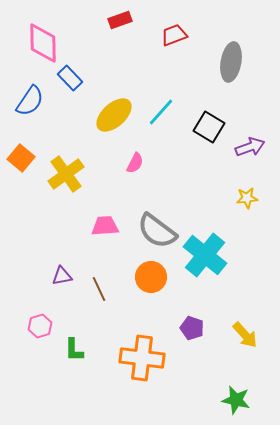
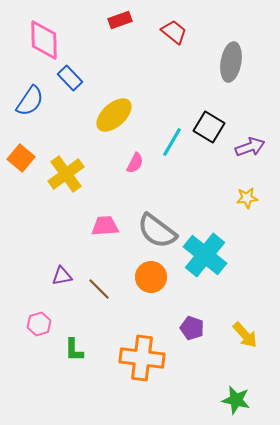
red trapezoid: moved 3 px up; rotated 60 degrees clockwise
pink diamond: moved 1 px right, 3 px up
cyan line: moved 11 px right, 30 px down; rotated 12 degrees counterclockwise
brown line: rotated 20 degrees counterclockwise
pink hexagon: moved 1 px left, 2 px up
